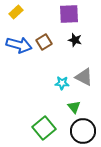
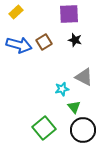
cyan star: moved 6 px down; rotated 16 degrees counterclockwise
black circle: moved 1 px up
